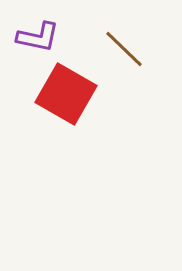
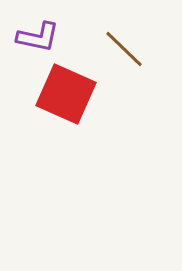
red square: rotated 6 degrees counterclockwise
